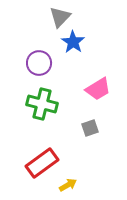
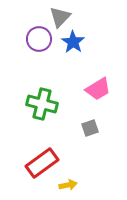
purple circle: moved 24 px up
yellow arrow: rotated 18 degrees clockwise
